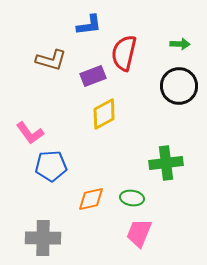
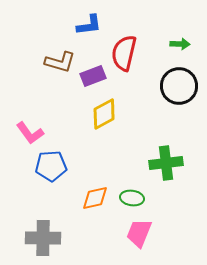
brown L-shape: moved 9 px right, 2 px down
orange diamond: moved 4 px right, 1 px up
